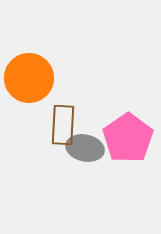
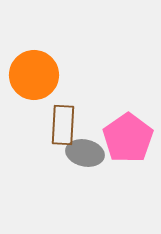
orange circle: moved 5 px right, 3 px up
gray ellipse: moved 5 px down
